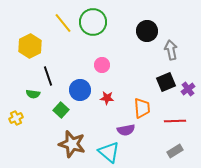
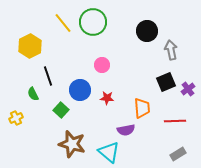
green semicircle: rotated 56 degrees clockwise
gray rectangle: moved 3 px right, 3 px down
